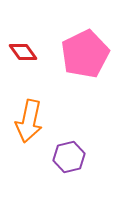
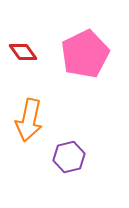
orange arrow: moved 1 px up
